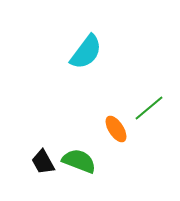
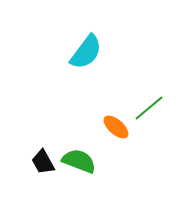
orange ellipse: moved 2 px up; rotated 16 degrees counterclockwise
